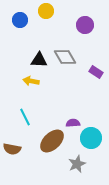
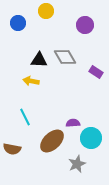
blue circle: moved 2 px left, 3 px down
